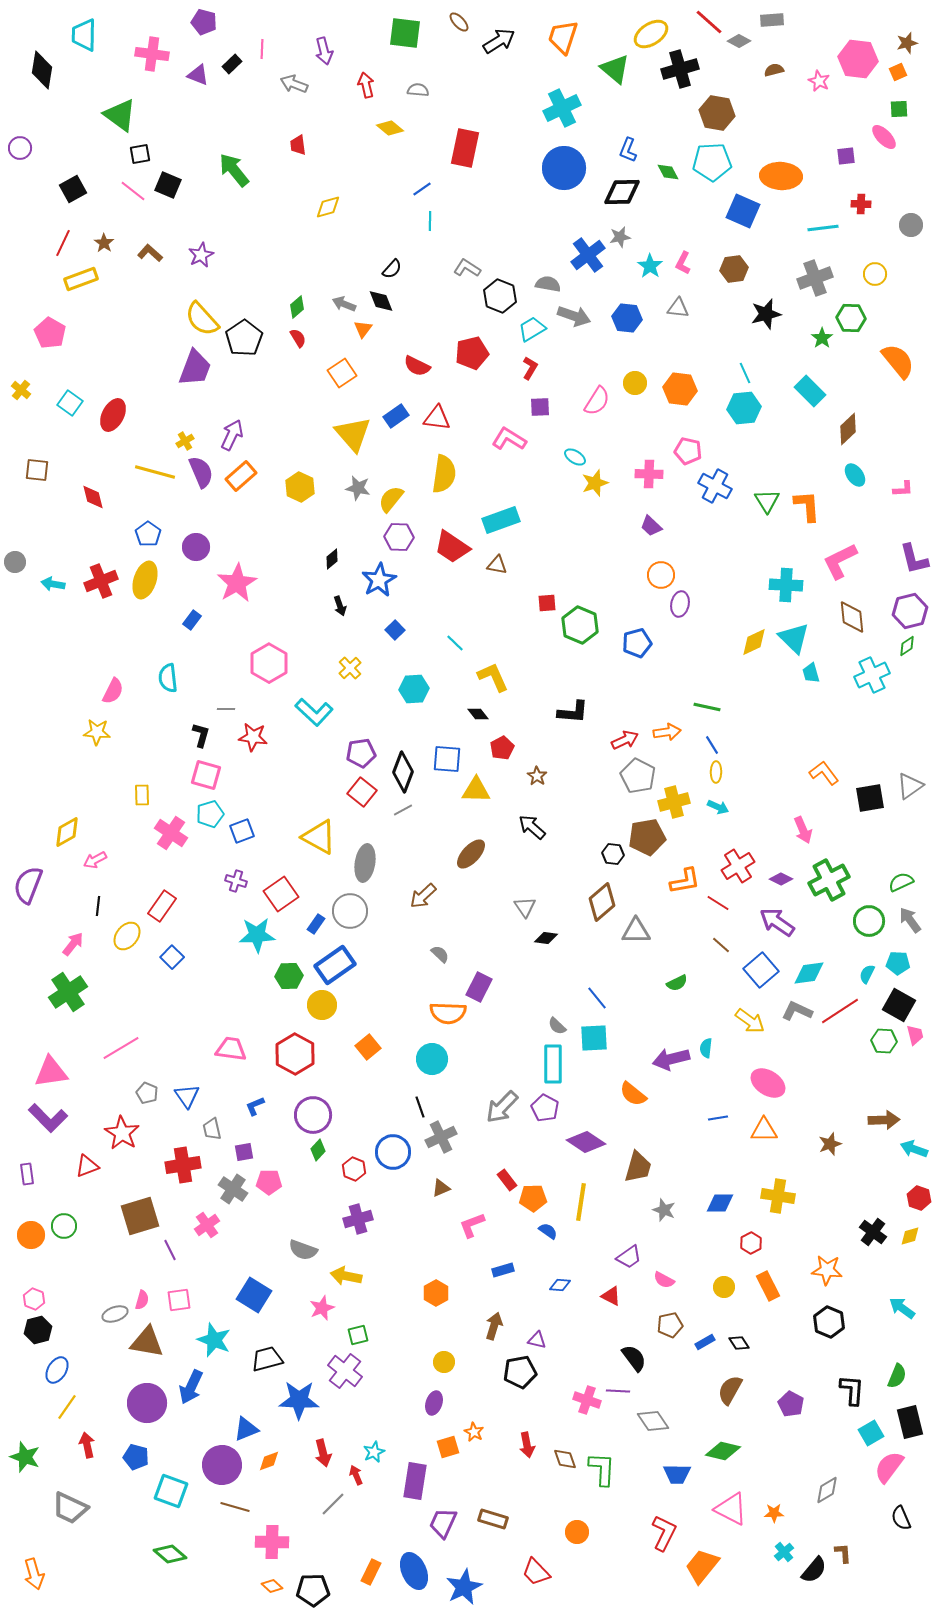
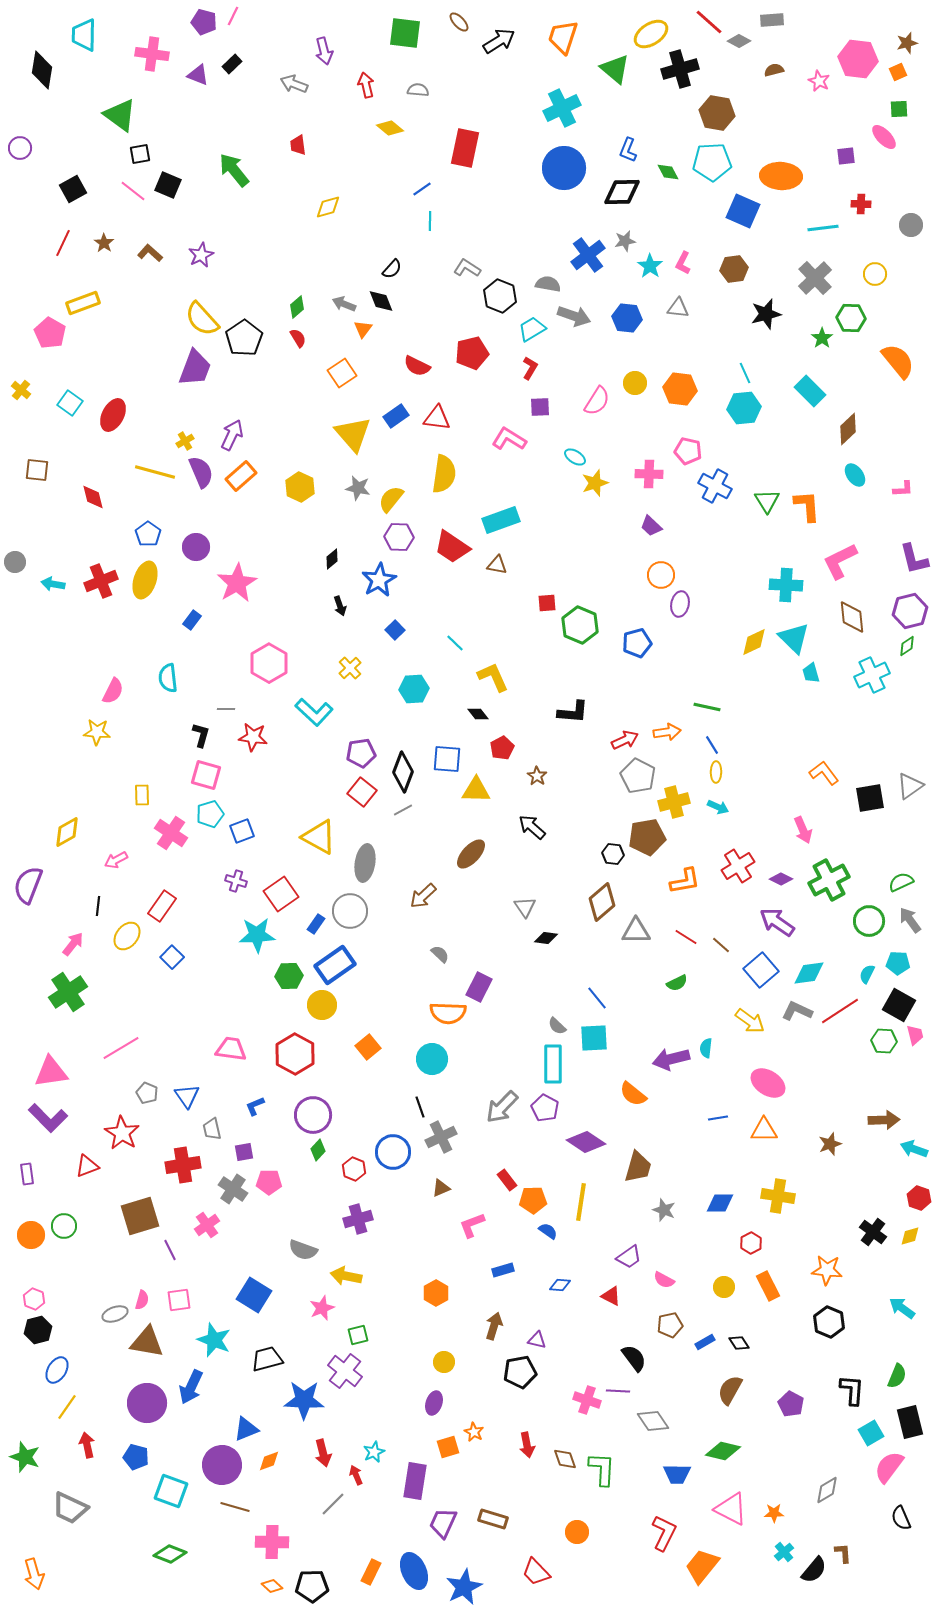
pink line at (262, 49): moved 29 px left, 33 px up; rotated 24 degrees clockwise
gray star at (620, 237): moved 5 px right, 4 px down
gray cross at (815, 278): rotated 24 degrees counterclockwise
yellow rectangle at (81, 279): moved 2 px right, 24 px down
pink arrow at (95, 860): moved 21 px right
red line at (718, 903): moved 32 px left, 34 px down
orange pentagon at (533, 1198): moved 2 px down
blue star at (299, 1400): moved 5 px right
green diamond at (170, 1554): rotated 20 degrees counterclockwise
black pentagon at (313, 1590): moved 1 px left, 4 px up
